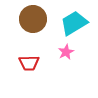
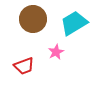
pink star: moved 10 px left
red trapezoid: moved 5 px left, 3 px down; rotated 20 degrees counterclockwise
